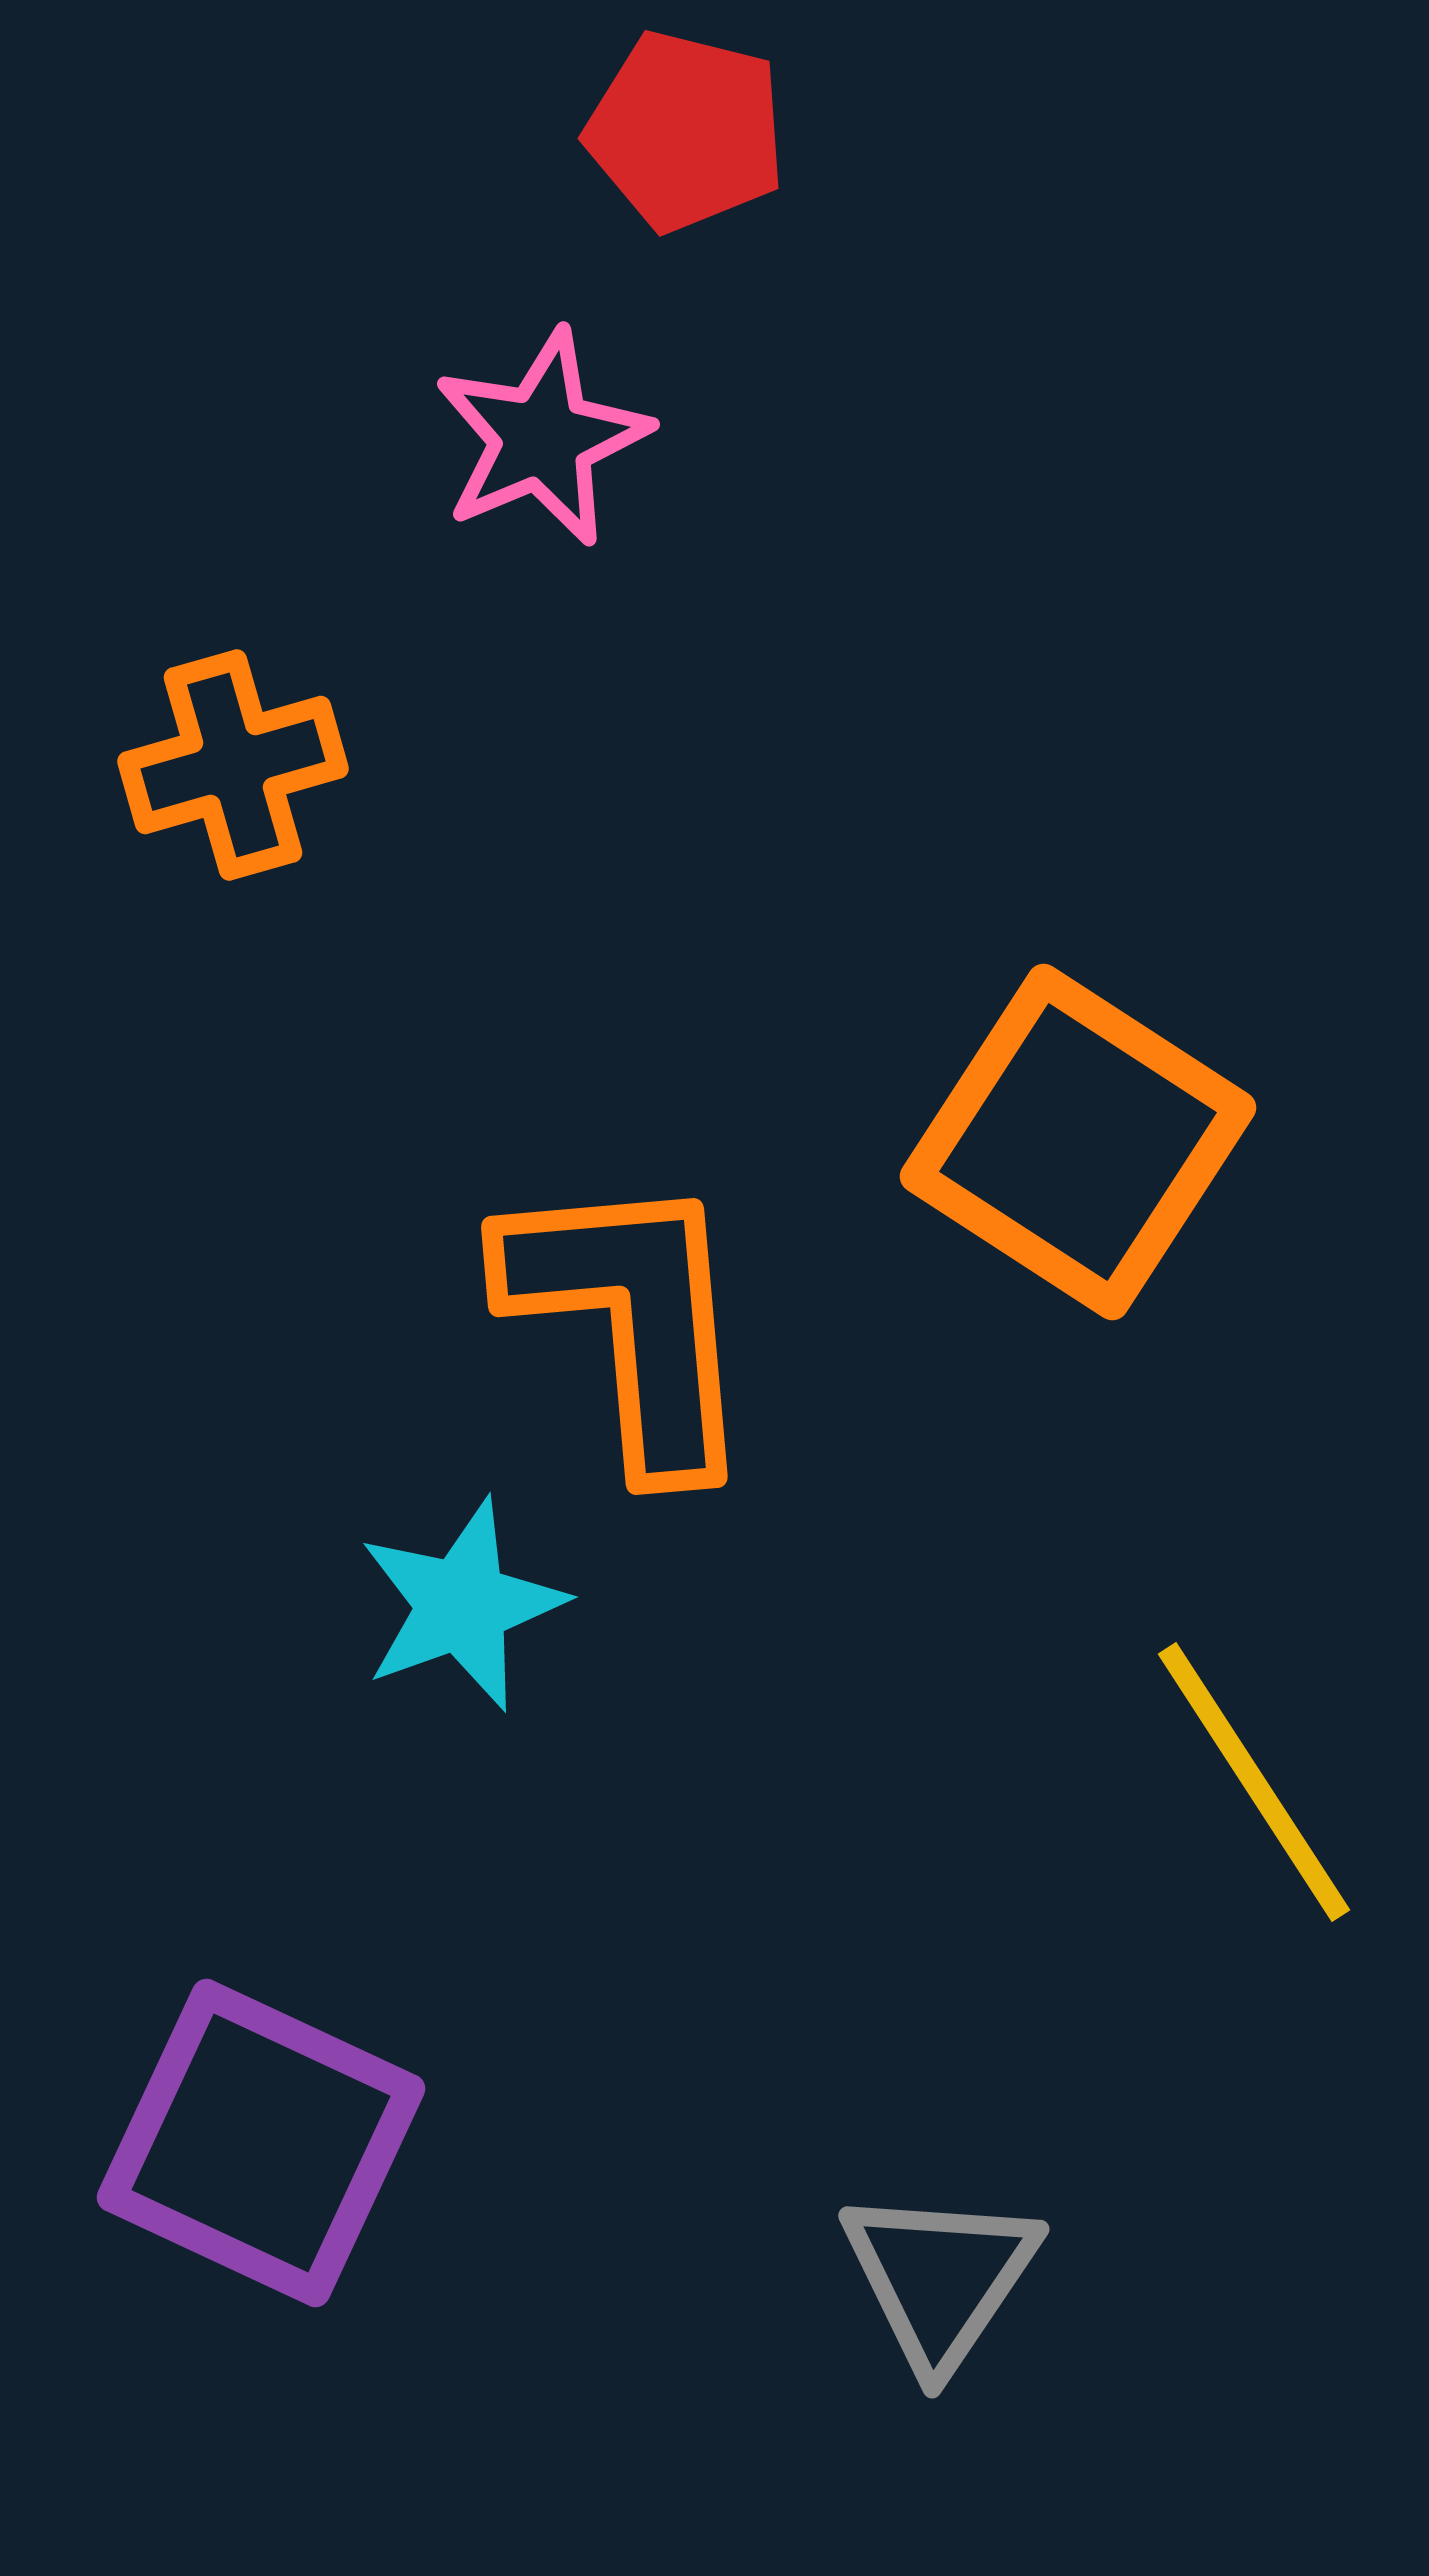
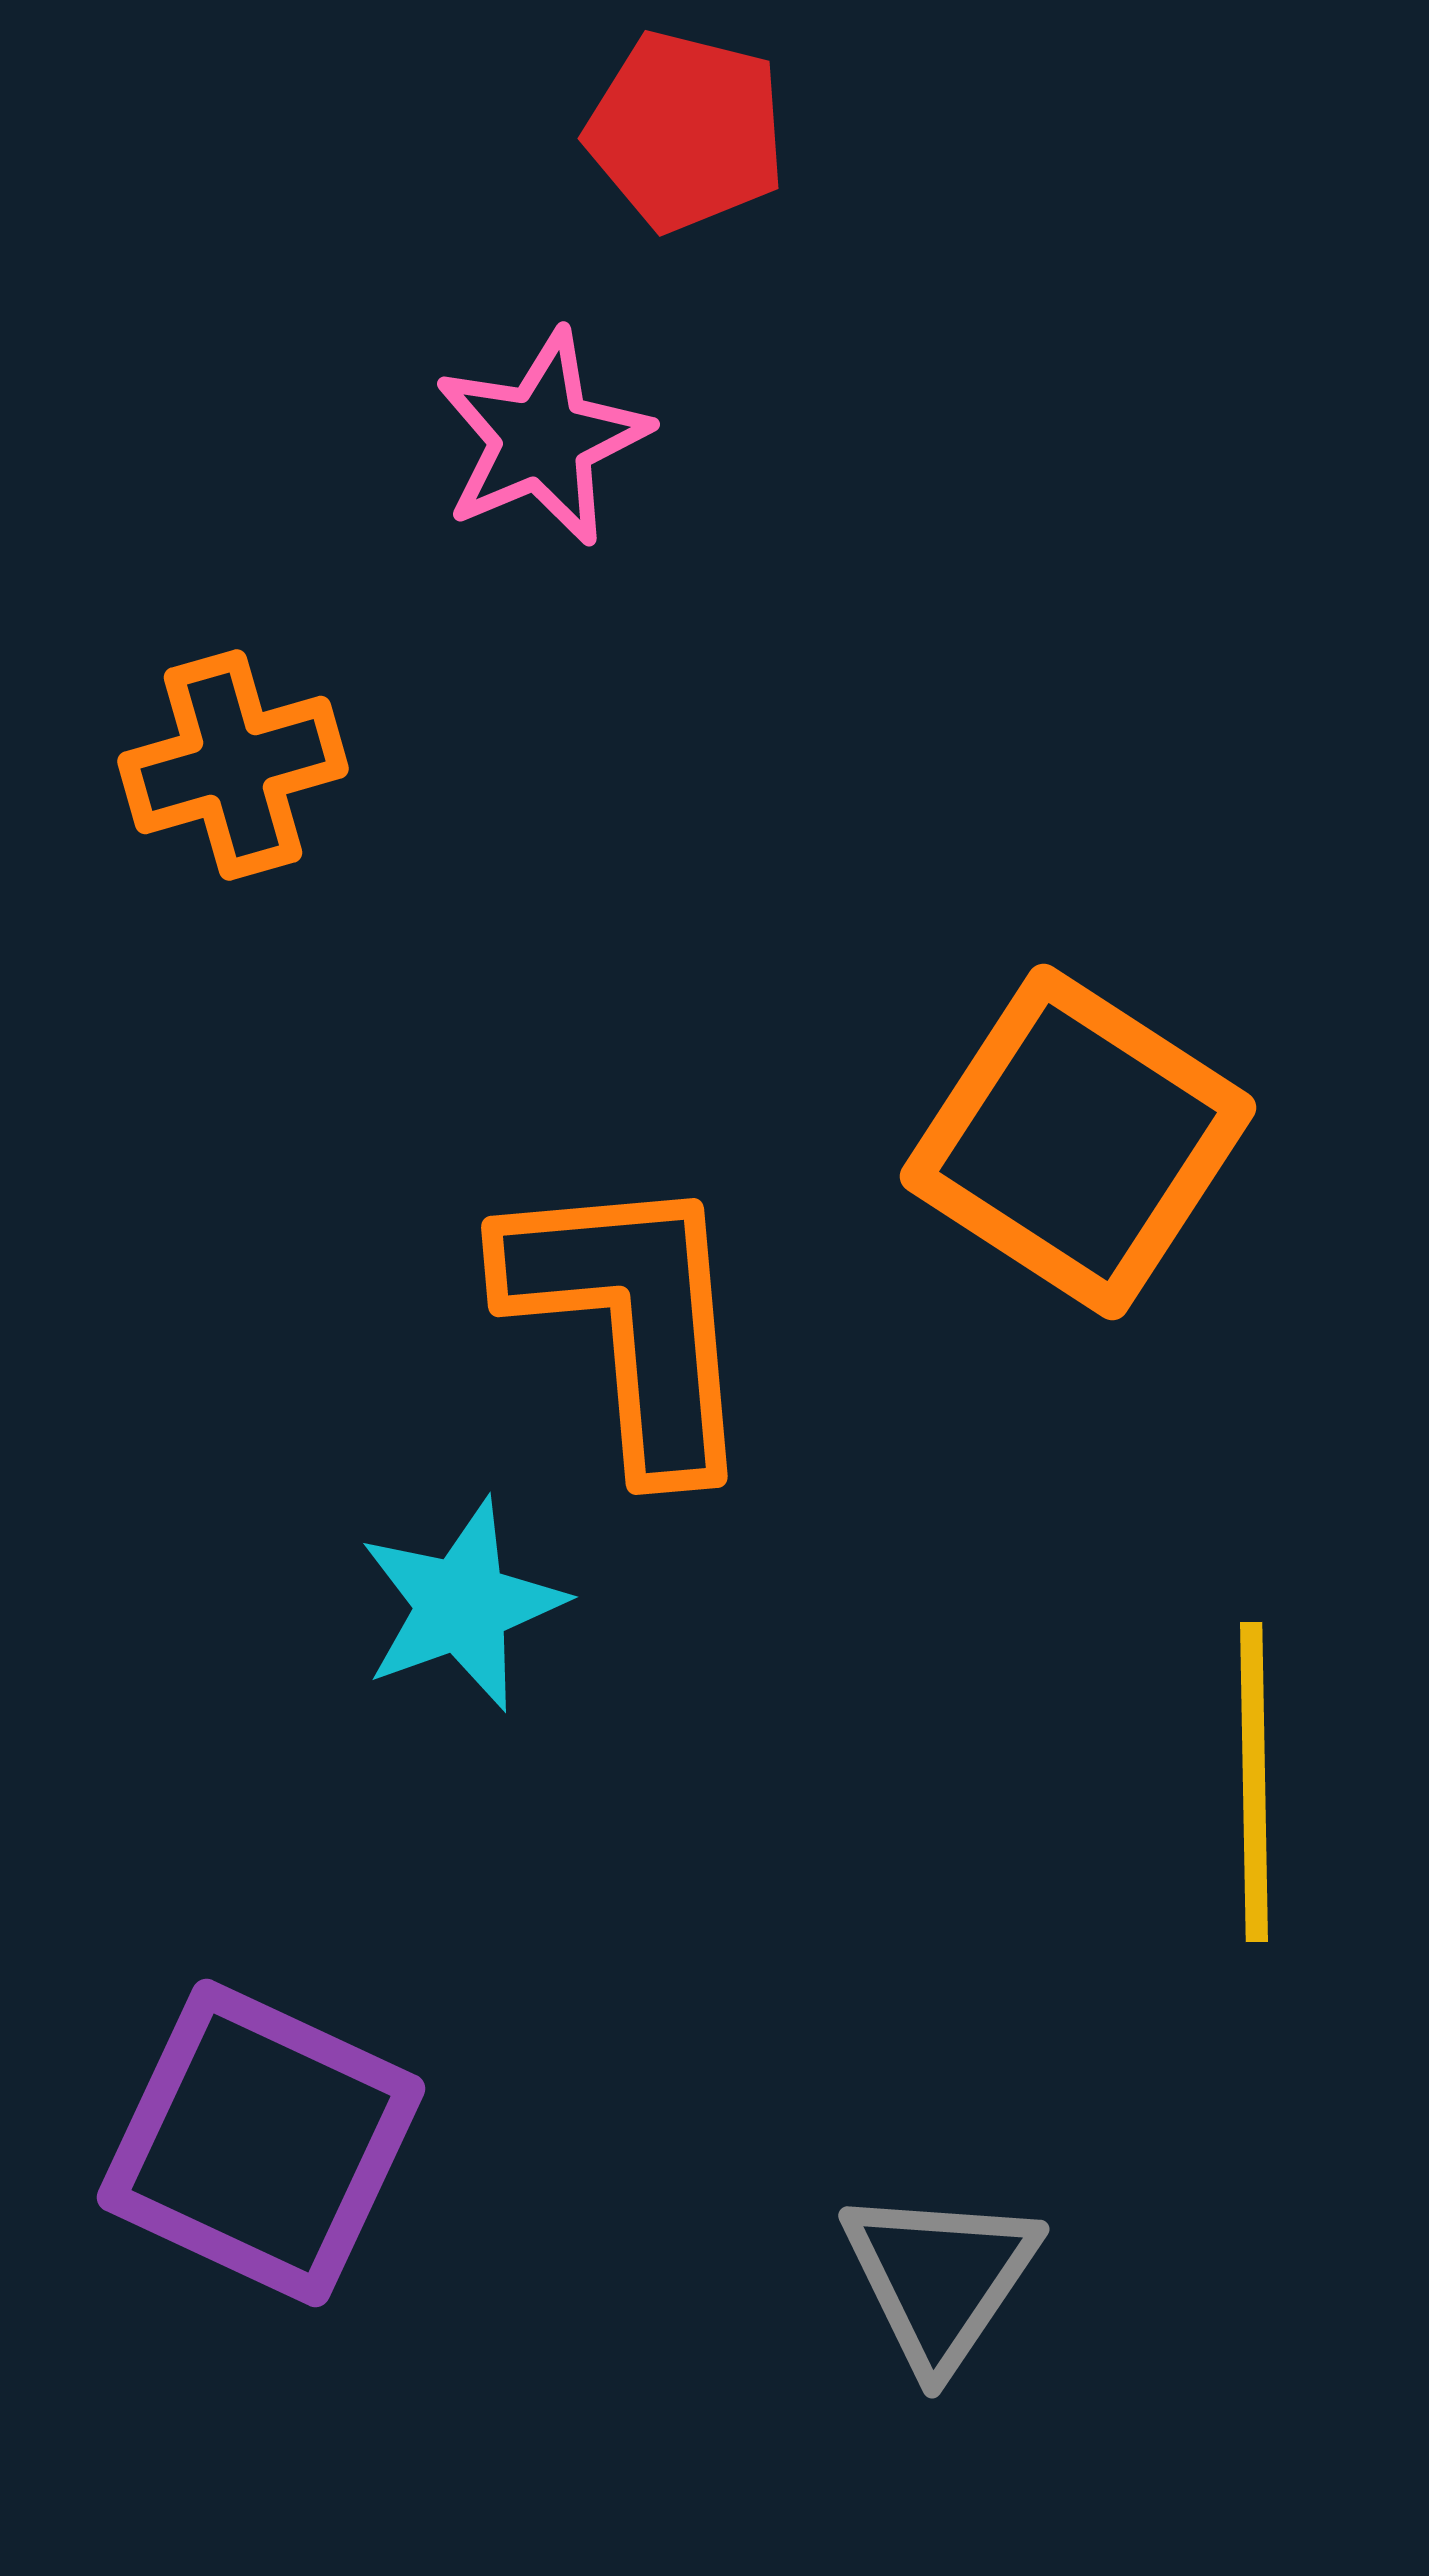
yellow line: rotated 32 degrees clockwise
